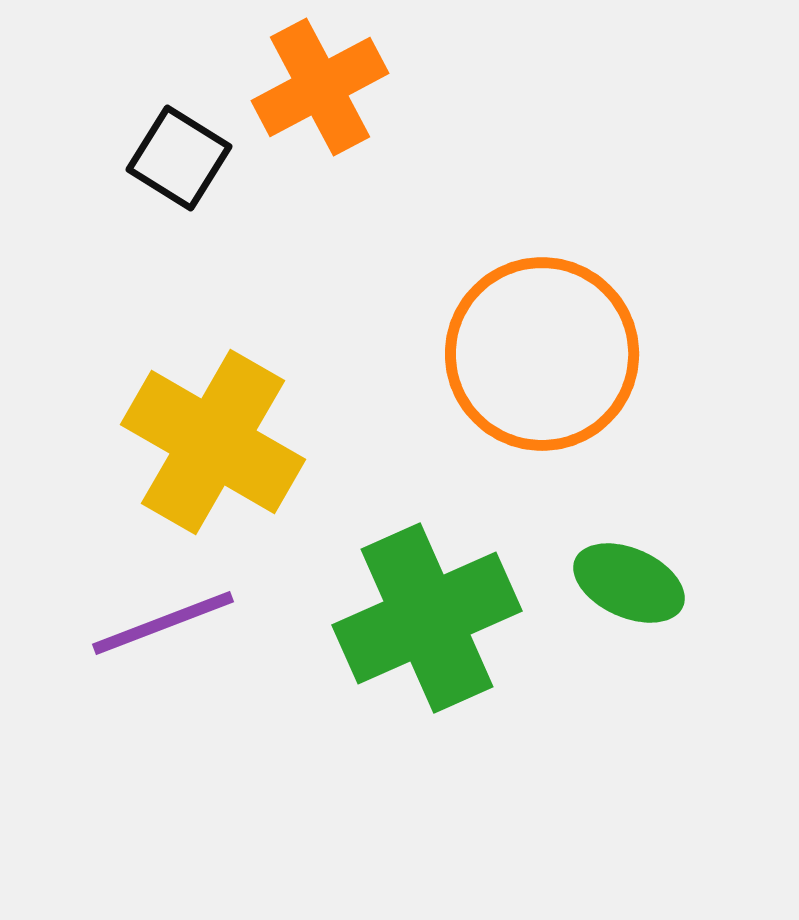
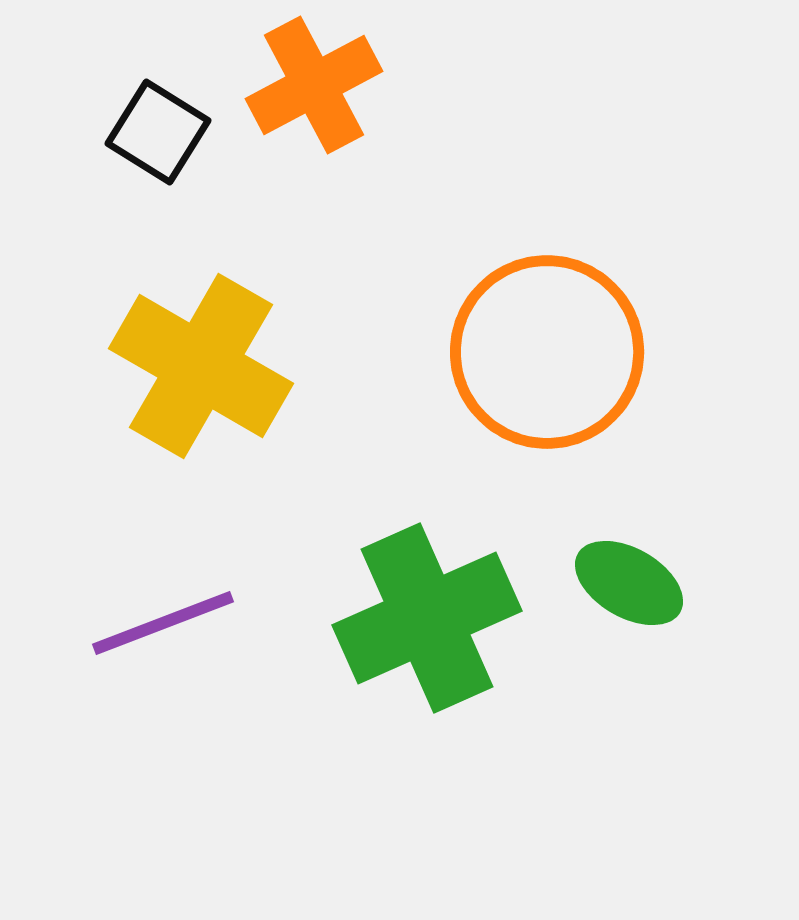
orange cross: moved 6 px left, 2 px up
black square: moved 21 px left, 26 px up
orange circle: moved 5 px right, 2 px up
yellow cross: moved 12 px left, 76 px up
green ellipse: rotated 6 degrees clockwise
